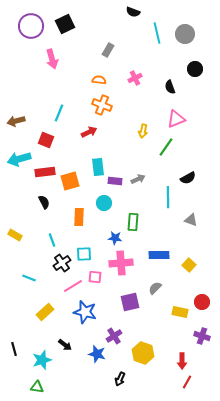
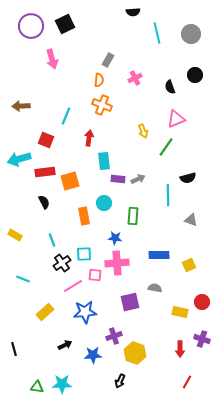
black semicircle at (133, 12): rotated 24 degrees counterclockwise
gray circle at (185, 34): moved 6 px right
gray rectangle at (108, 50): moved 10 px down
black circle at (195, 69): moved 6 px down
orange semicircle at (99, 80): rotated 88 degrees clockwise
cyan line at (59, 113): moved 7 px right, 3 px down
brown arrow at (16, 121): moved 5 px right, 15 px up; rotated 12 degrees clockwise
yellow arrow at (143, 131): rotated 32 degrees counterclockwise
red arrow at (89, 132): moved 6 px down; rotated 56 degrees counterclockwise
cyan rectangle at (98, 167): moved 6 px right, 6 px up
black semicircle at (188, 178): rotated 14 degrees clockwise
purple rectangle at (115, 181): moved 3 px right, 2 px up
cyan line at (168, 197): moved 2 px up
orange rectangle at (79, 217): moved 5 px right, 1 px up; rotated 12 degrees counterclockwise
green rectangle at (133, 222): moved 6 px up
pink cross at (121, 263): moved 4 px left
yellow square at (189, 265): rotated 24 degrees clockwise
pink square at (95, 277): moved 2 px up
cyan line at (29, 278): moved 6 px left, 1 px down
gray semicircle at (155, 288): rotated 56 degrees clockwise
blue star at (85, 312): rotated 20 degrees counterclockwise
purple cross at (114, 336): rotated 14 degrees clockwise
purple cross at (202, 336): moved 3 px down
black arrow at (65, 345): rotated 64 degrees counterclockwise
yellow hexagon at (143, 353): moved 8 px left
blue star at (97, 354): moved 4 px left, 1 px down; rotated 18 degrees counterclockwise
cyan star at (42, 360): moved 20 px right, 24 px down; rotated 18 degrees clockwise
red arrow at (182, 361): moved 2 px left, 12 px up
black arrow at (120, 379): moved 2 px down
